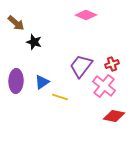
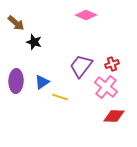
pink cross: moved 2 px right, 1 px down
red diamond: rotated 10 degrees counterclockwise
